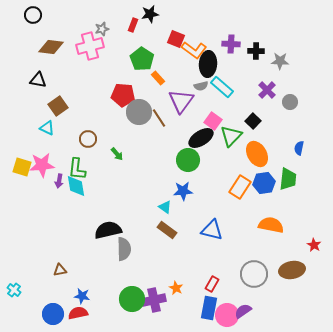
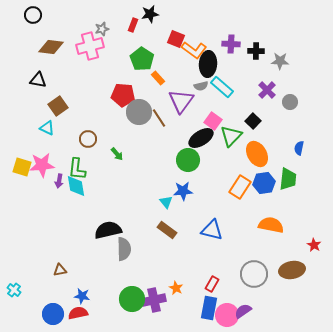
cyan triangle at (165, 207): moved 1 px right, 5 px up; rotated 16 degrees clockwise
